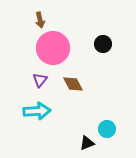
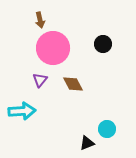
cyan arrow: moved 15 px left
